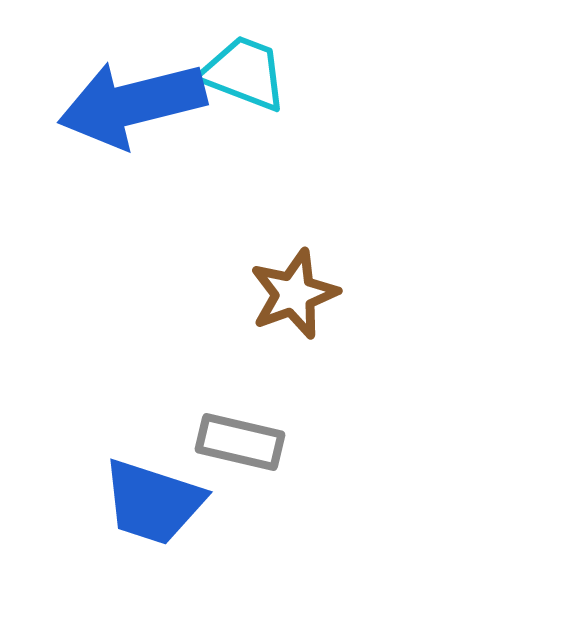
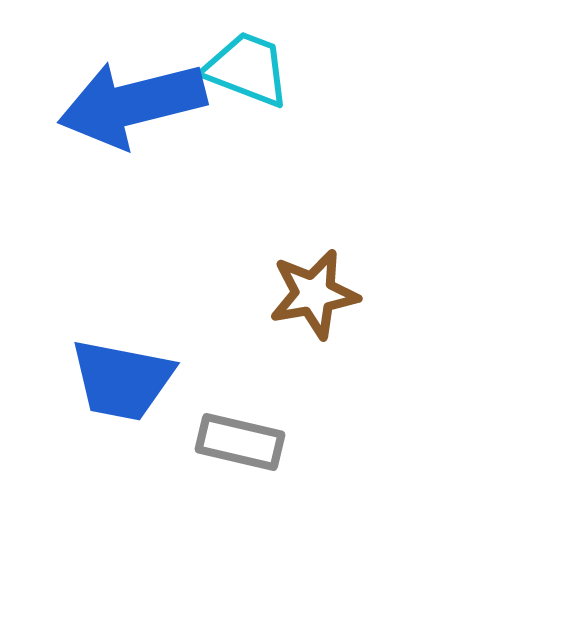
cyan trapezoid: moved 3 px right, 4 px up
brown star: moved 20 px right; rotated 10 degrees clockwise
blue trapezoid: moved 31 px left, 122 px up; rotated 7 degrees counterclockwise
